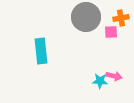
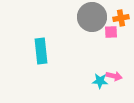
gray circle: moved 6 px right
